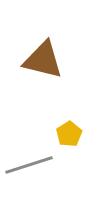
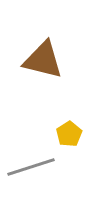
gray line: moved 2 px right, 2 px down
